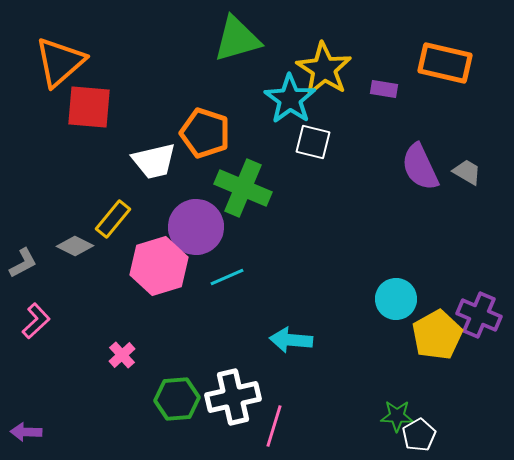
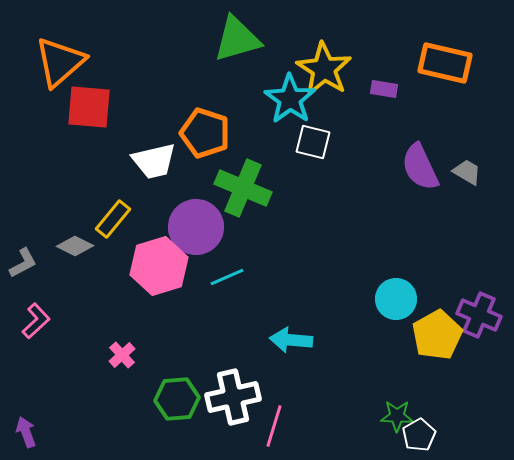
purple arrow: rotated 68 degrees clockwise
